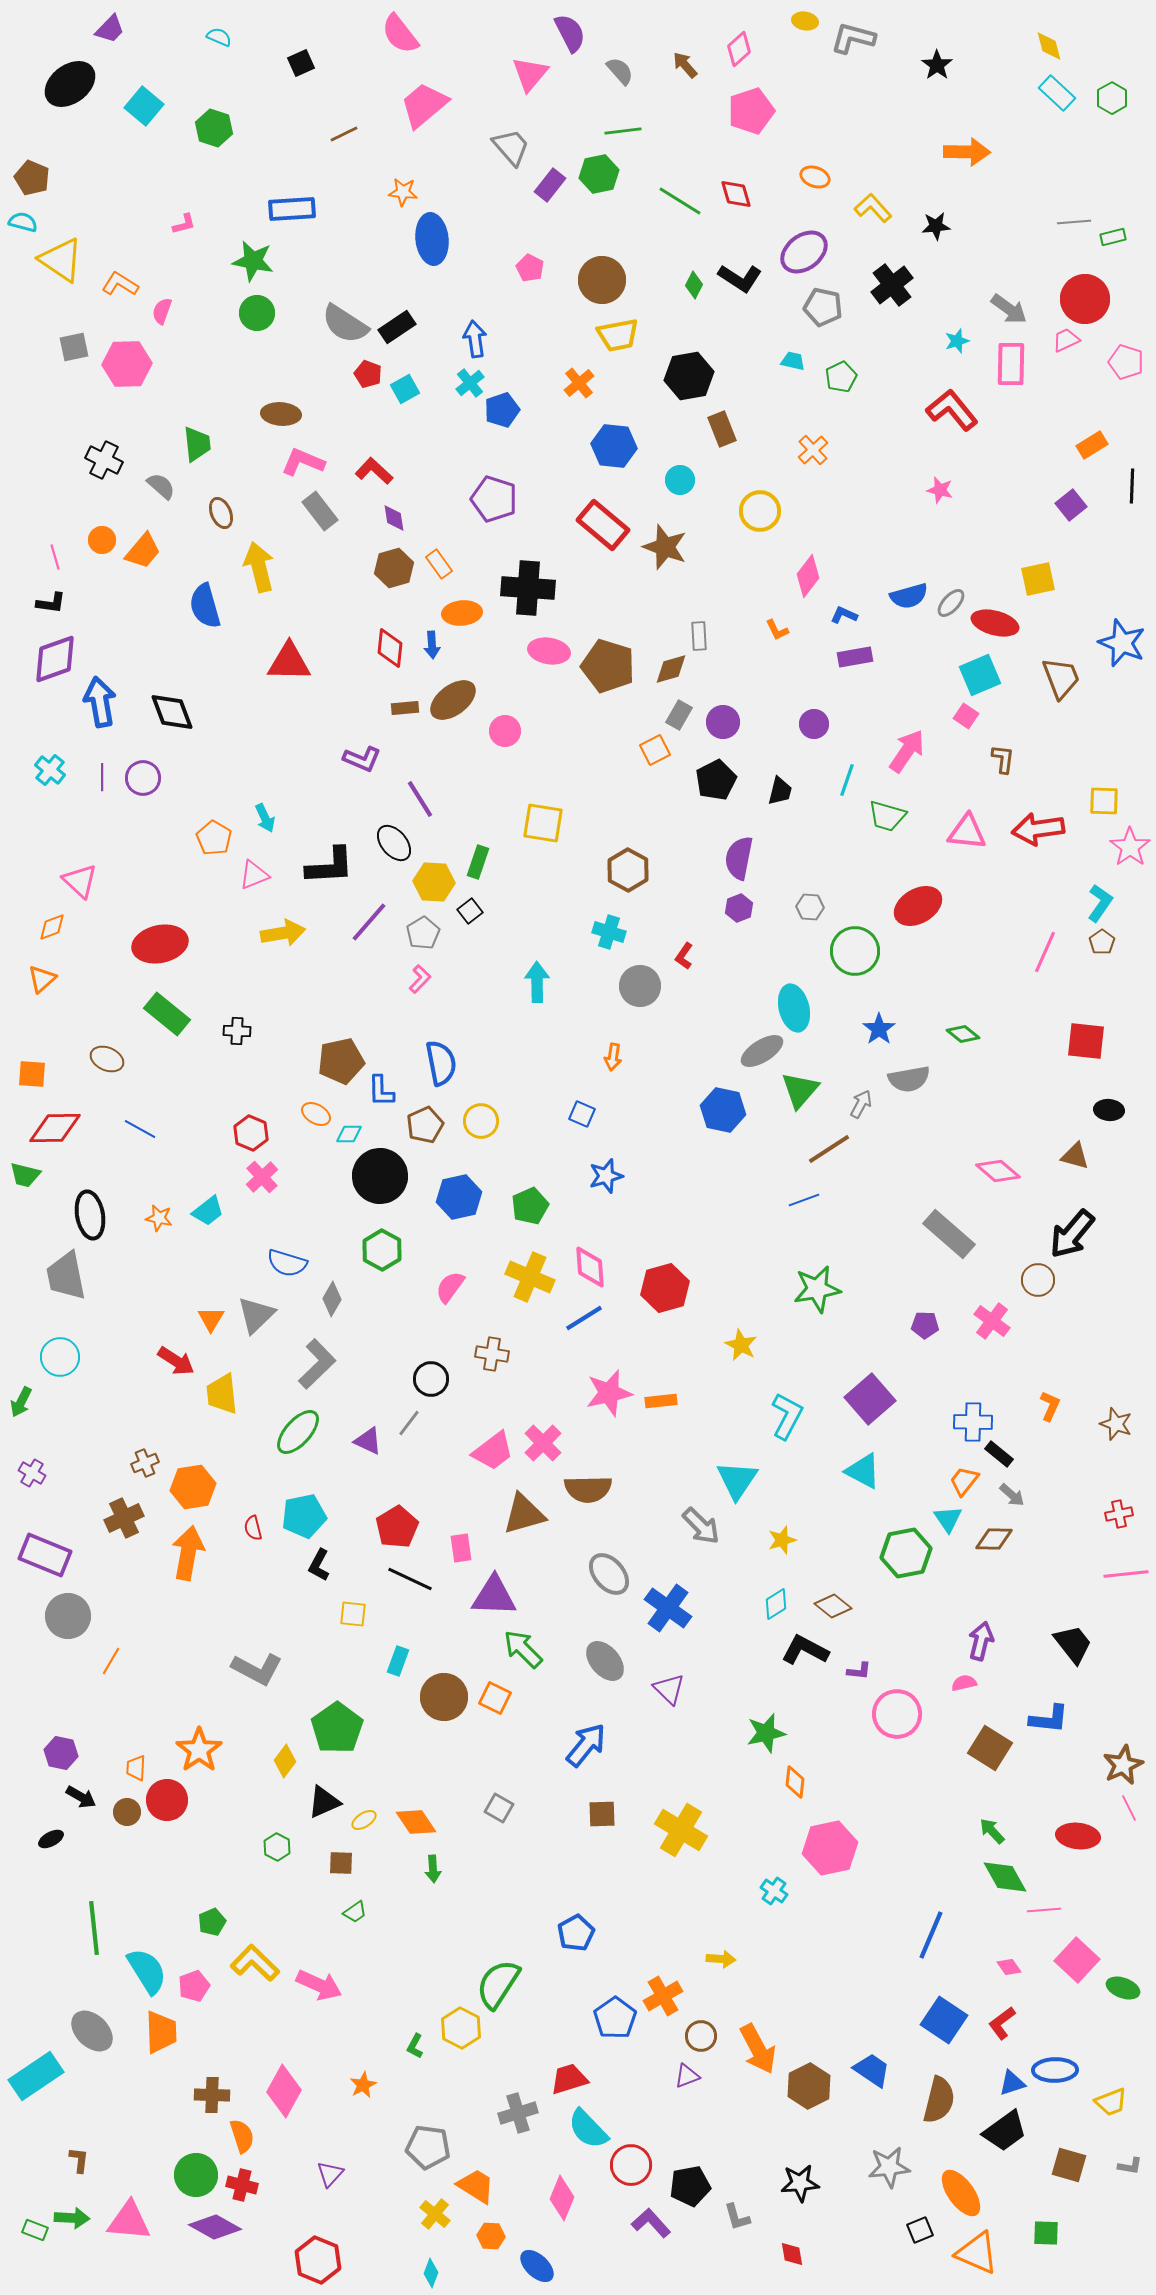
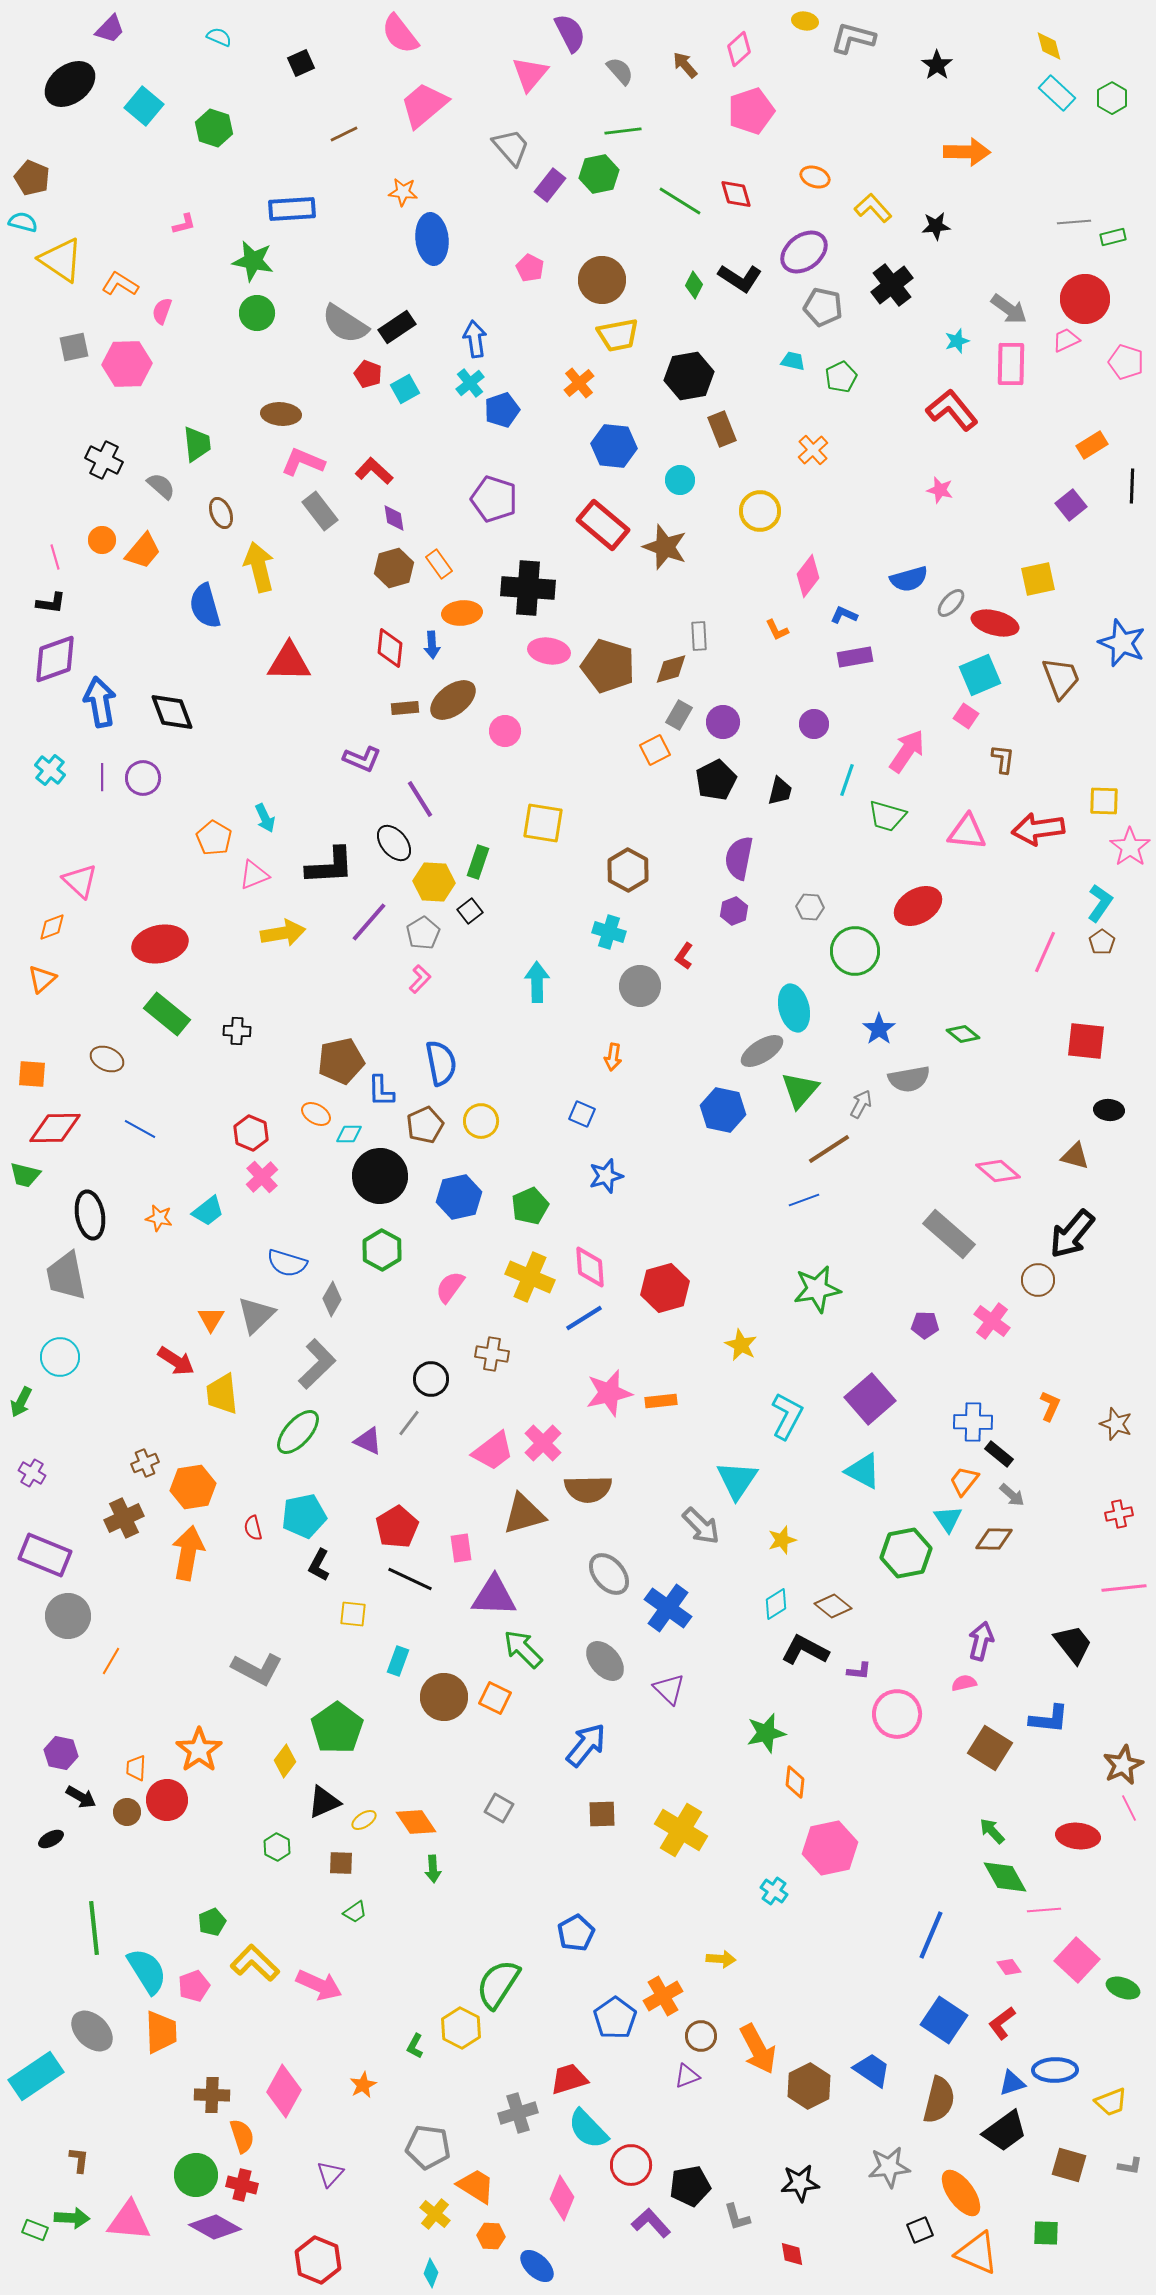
blue semicircle at (909, 596): moved 17 px up
purple hexagon at (739, 908): moved 5 px left, 3 px down
pink line at (1126, 1574): moved 2 px left, 14 px down
